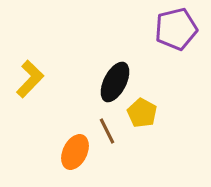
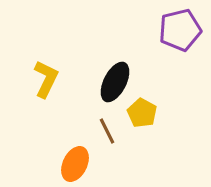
purple pentagon: moved 4 px right, 1 px down
yellow L-shape: moved 16 px right; rotated 18 degrees counterclockwise
orange ellipse: moved 12 px down
